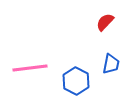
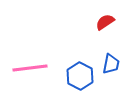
red semicircle: rotated 12 degrees clockwise
blue hexagon: moved 4 px right, 5 px up
